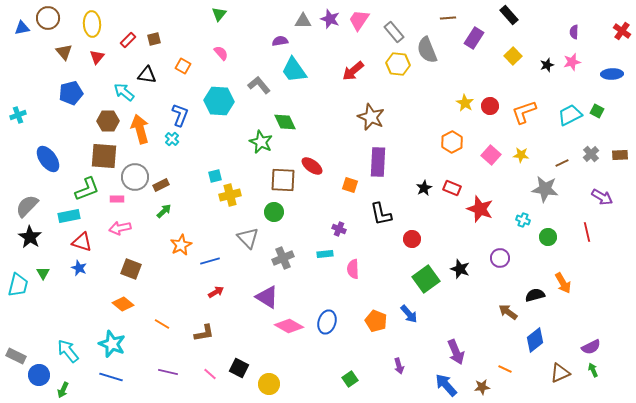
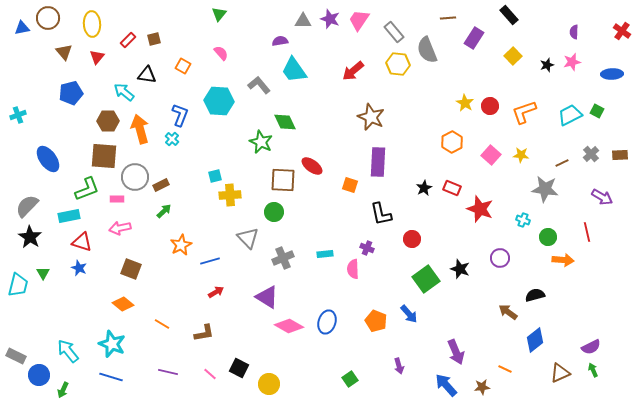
yellow cross at (230, 195): rotated 10 degrees clockwise
purple cross at (339, 229): moved 28 px right, 19 px down
orange arrow at (563, 283): moved 23 px up; rotated 55 degrees counterclockwise
